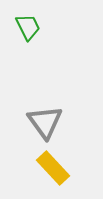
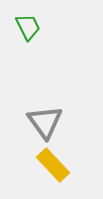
yellow rectangle: moved 3 px up
